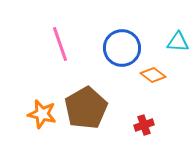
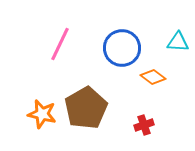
pink line: rotated 44 degrees clockwise
orange diamond: moved 2 px down
